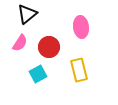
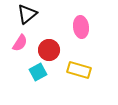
red circle: moved 3 px down
yellow rectangle: rotated 60 degrees counterclockwise
cyan square: moved 2 px up
